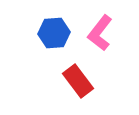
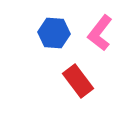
blue hexagon: rotated 8 degrees clockwise
